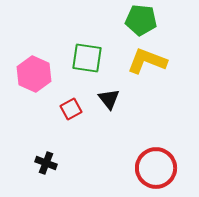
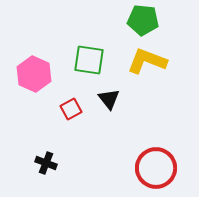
green pentagon: moved 2 px right
green square: moved 2 px right, 2 px down
